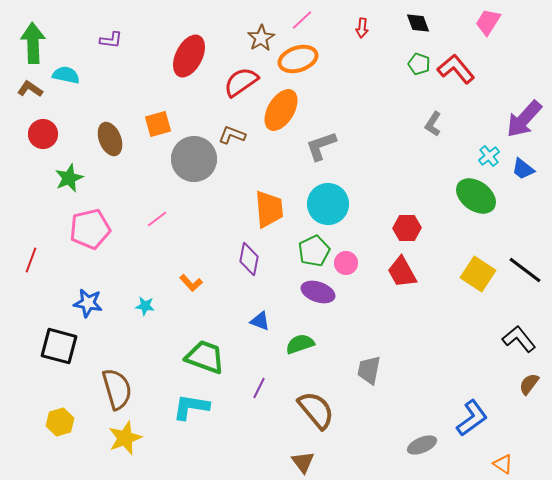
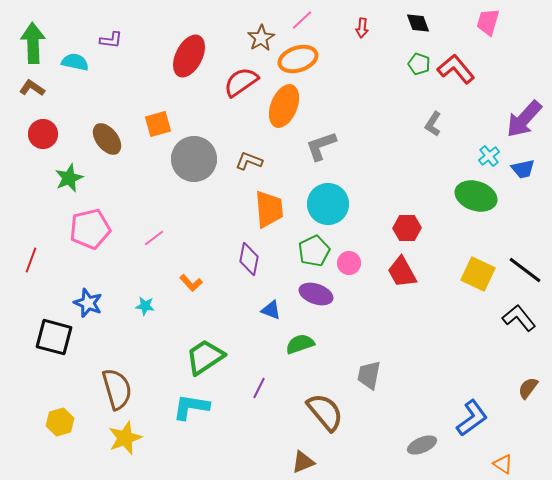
pink trapezoid at (488, 22): rotated 16 degrees counterclockwise
cyan semicircle at (66, 75): moved 9 px right, 13 px up
brown L-shape at (30, 89): moved 2 px right, 1 px up
orange ellipse at (281, 110): moved 3 px right, 4 px up; rotated 9 degrees counterclockwise
brown L-shape at (232, 135): moved 17 px right, 26 px down
brown ellipse at (110, 139): moved 3 px left; rotated 16 degrees counterclockwise
blue trapezoid at (523, 169): rotated 50 degrees counterclockwise
green ellipse at (476, 196): rotated 18 degrees counterclockwise
pink line at (157, 219): moved 3 px left, 19 px down
pink circle at (346, 263): moved 3 px right
yellow square at (478, 274): rotated 8 degrees counterclockwise
purple ellipse at (318, 292): moved 2 px left, 2 px down
blue star at (88, 303): rotated 12 degrees clockwise
blue triangle at (260, 321): moved 11 px right, 11 px up
black L-shape at (519, 339): moved 21 px up
black square at (59, 346): moved 5 px left, 9 px up
green trapezoid at (205, 357): rotated 54 degrees counterclockwise
gray trapezoid at (369, 370): moved 5 px down
brown semicircle at (529, 384): moved 1 px left, 4 px down
brown semicircle at (316, 410): moved 9 px right, 2 px down
brown triangle at (303, 462): rotated 45 degrees clockwise
